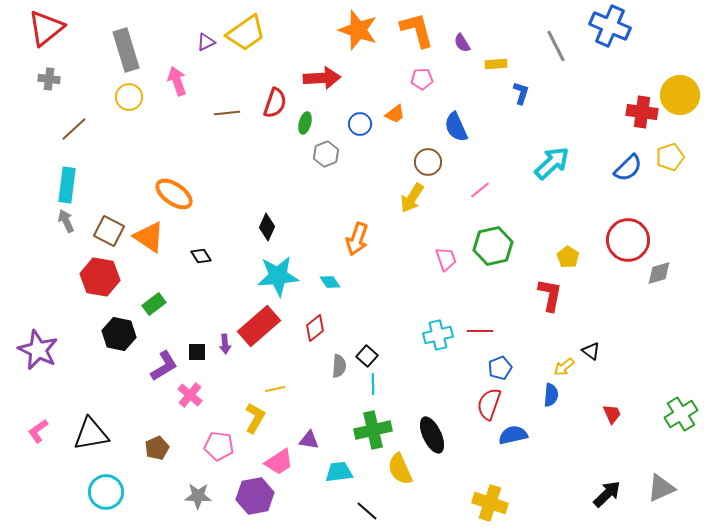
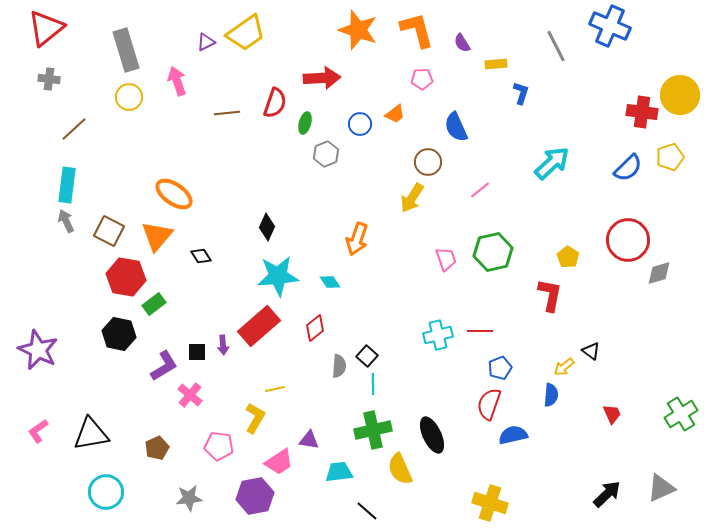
orange triangle at (149, 237): moved 8 px right, 1 px up; rotated 36 degrees clockwise
green hexagon at (493, 246): moved 6 px down
red hexagon at (100, 277): moved 26 px right
purple arrow at (225, 344): moved 2 px left, 1 px down
gray star at (198, 496): moved 9 px left, 2 px down; rotated 8 degrees counterclockwise
